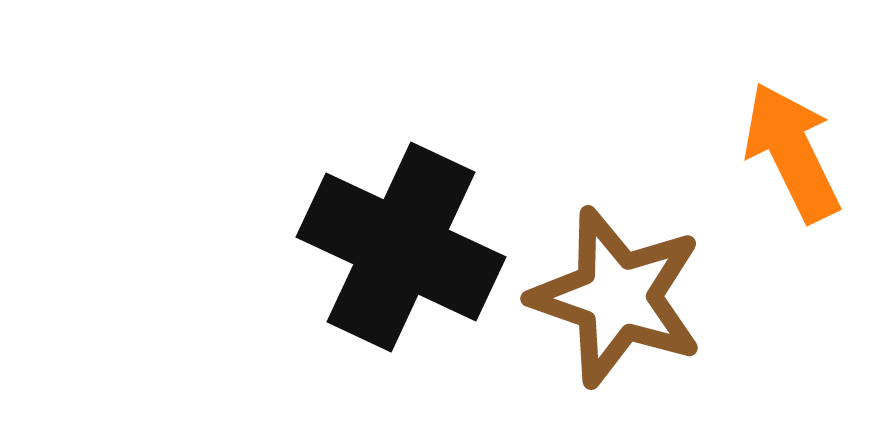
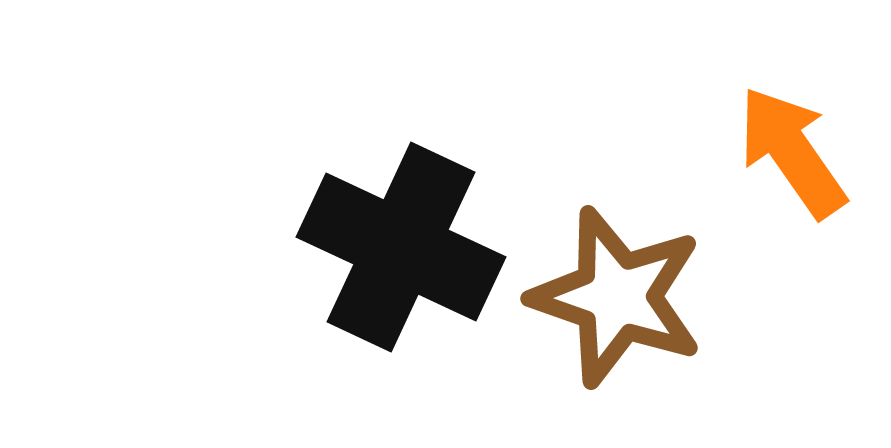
orange arrow: rotated 9 degrees counterclockwise
